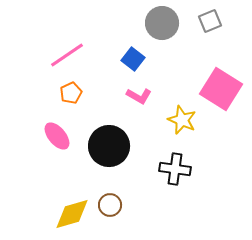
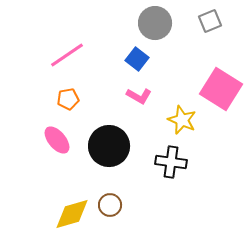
gray circle: moved 7 px left
blue square: moved 4 px right
orange pentagon: moved 3 px left, 6 px down; rotated 15 degrees clockwise
pink ellipse: moved 4 px down
black cross: moved 4 px left, 7 px up
